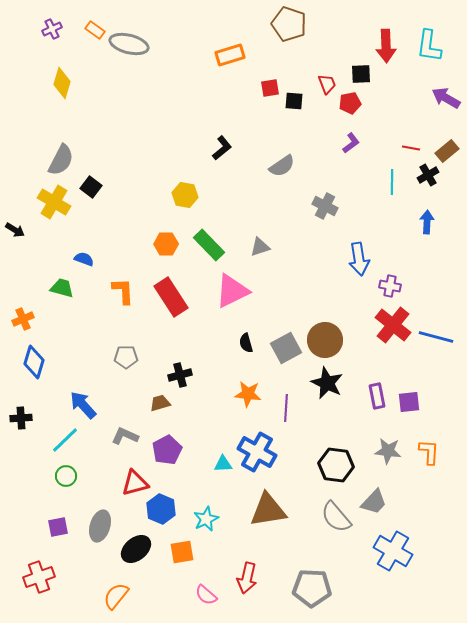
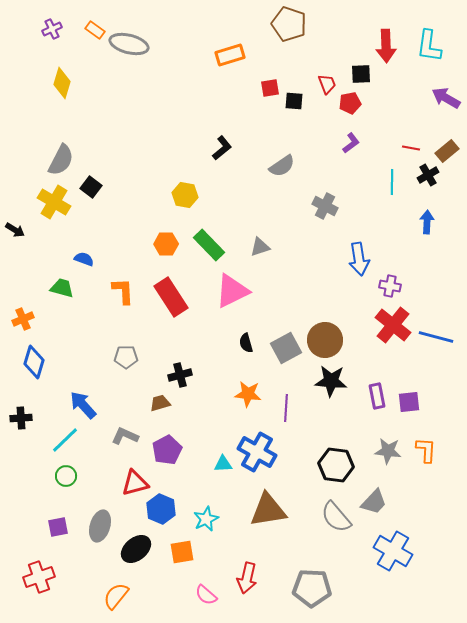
black star at (327, 383): moved 4 px right, 2 px up; rotated 20 degrees counterclockwise
orange L-shape at (429, 452): moved 3 px left, 2 px up
